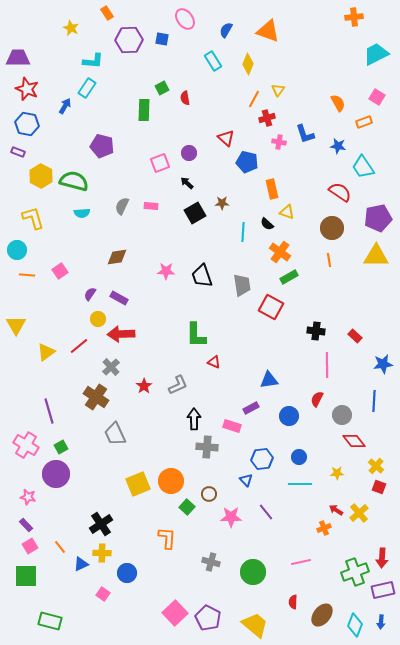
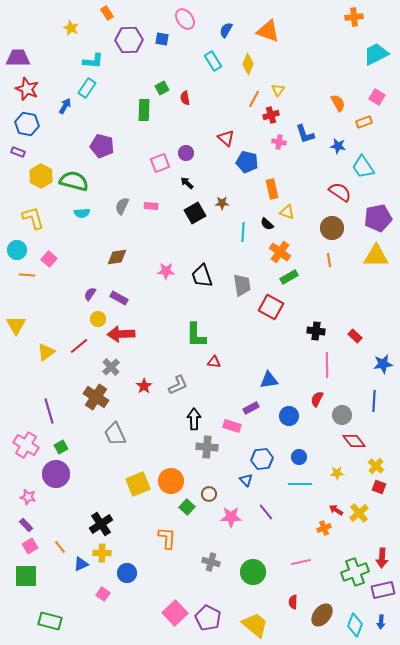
red cross at (267, 118): moved 4 px right, 3 px up
purple circle at (189, 153): moved 3 px left
pink square at (60, 271): moved 11 px left, 12 px up; rotated 14 degrees counterclockwise
red triangle at (214, 362): rotated 16 degrees counterclockwise
